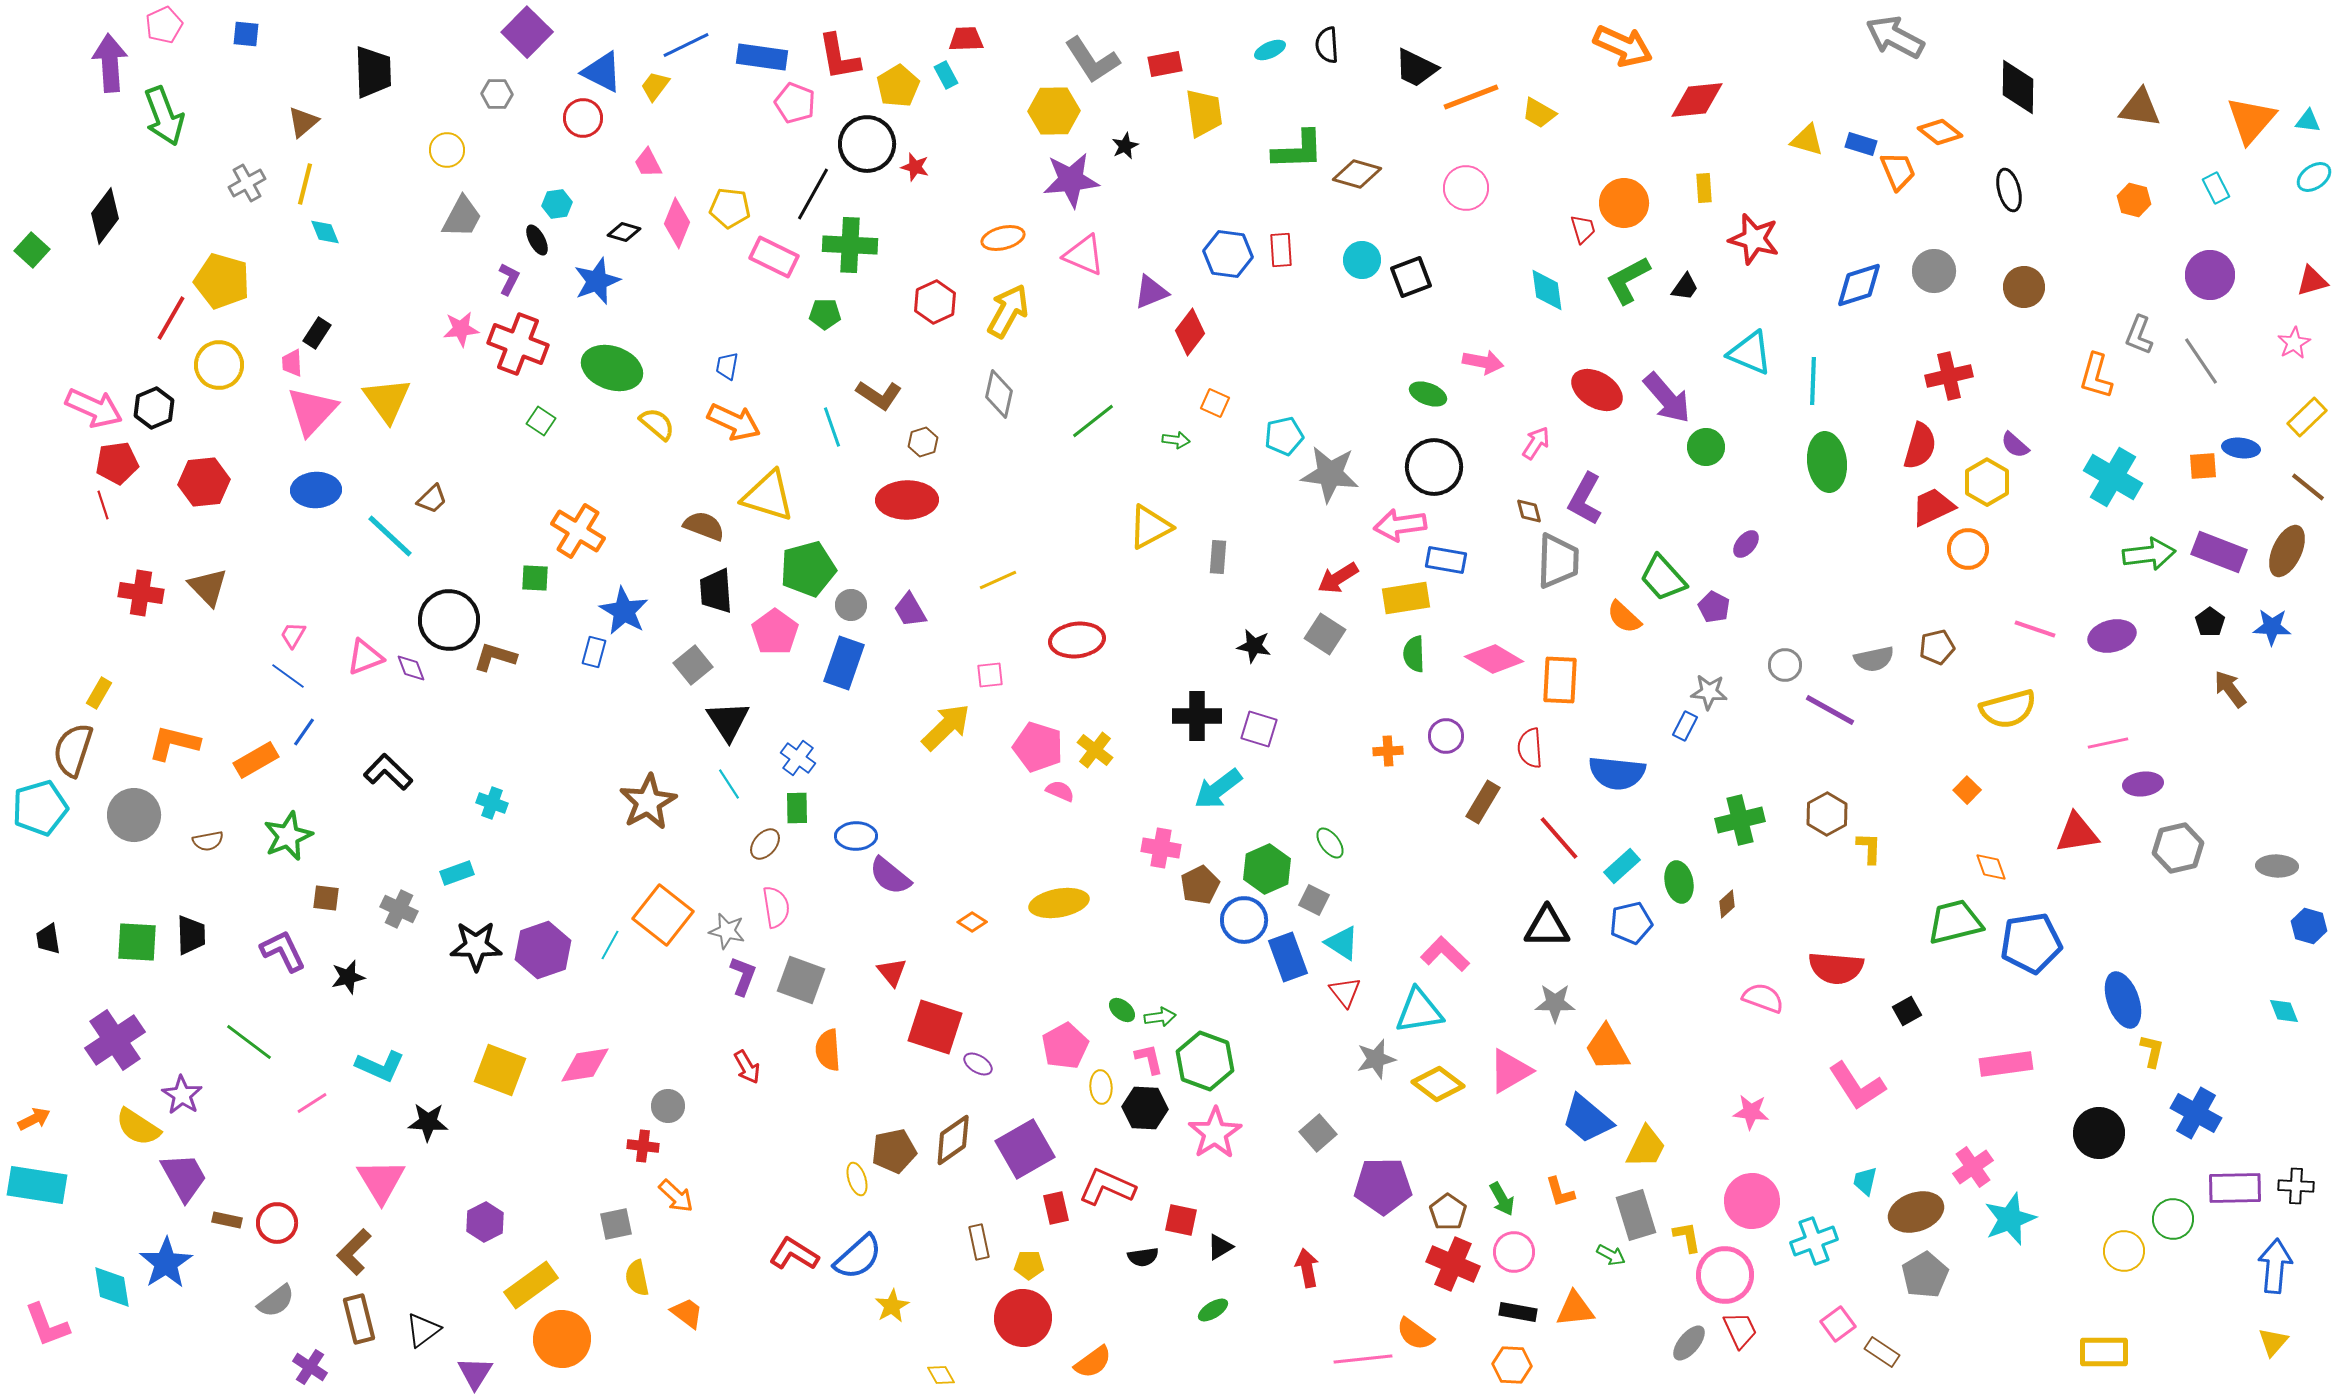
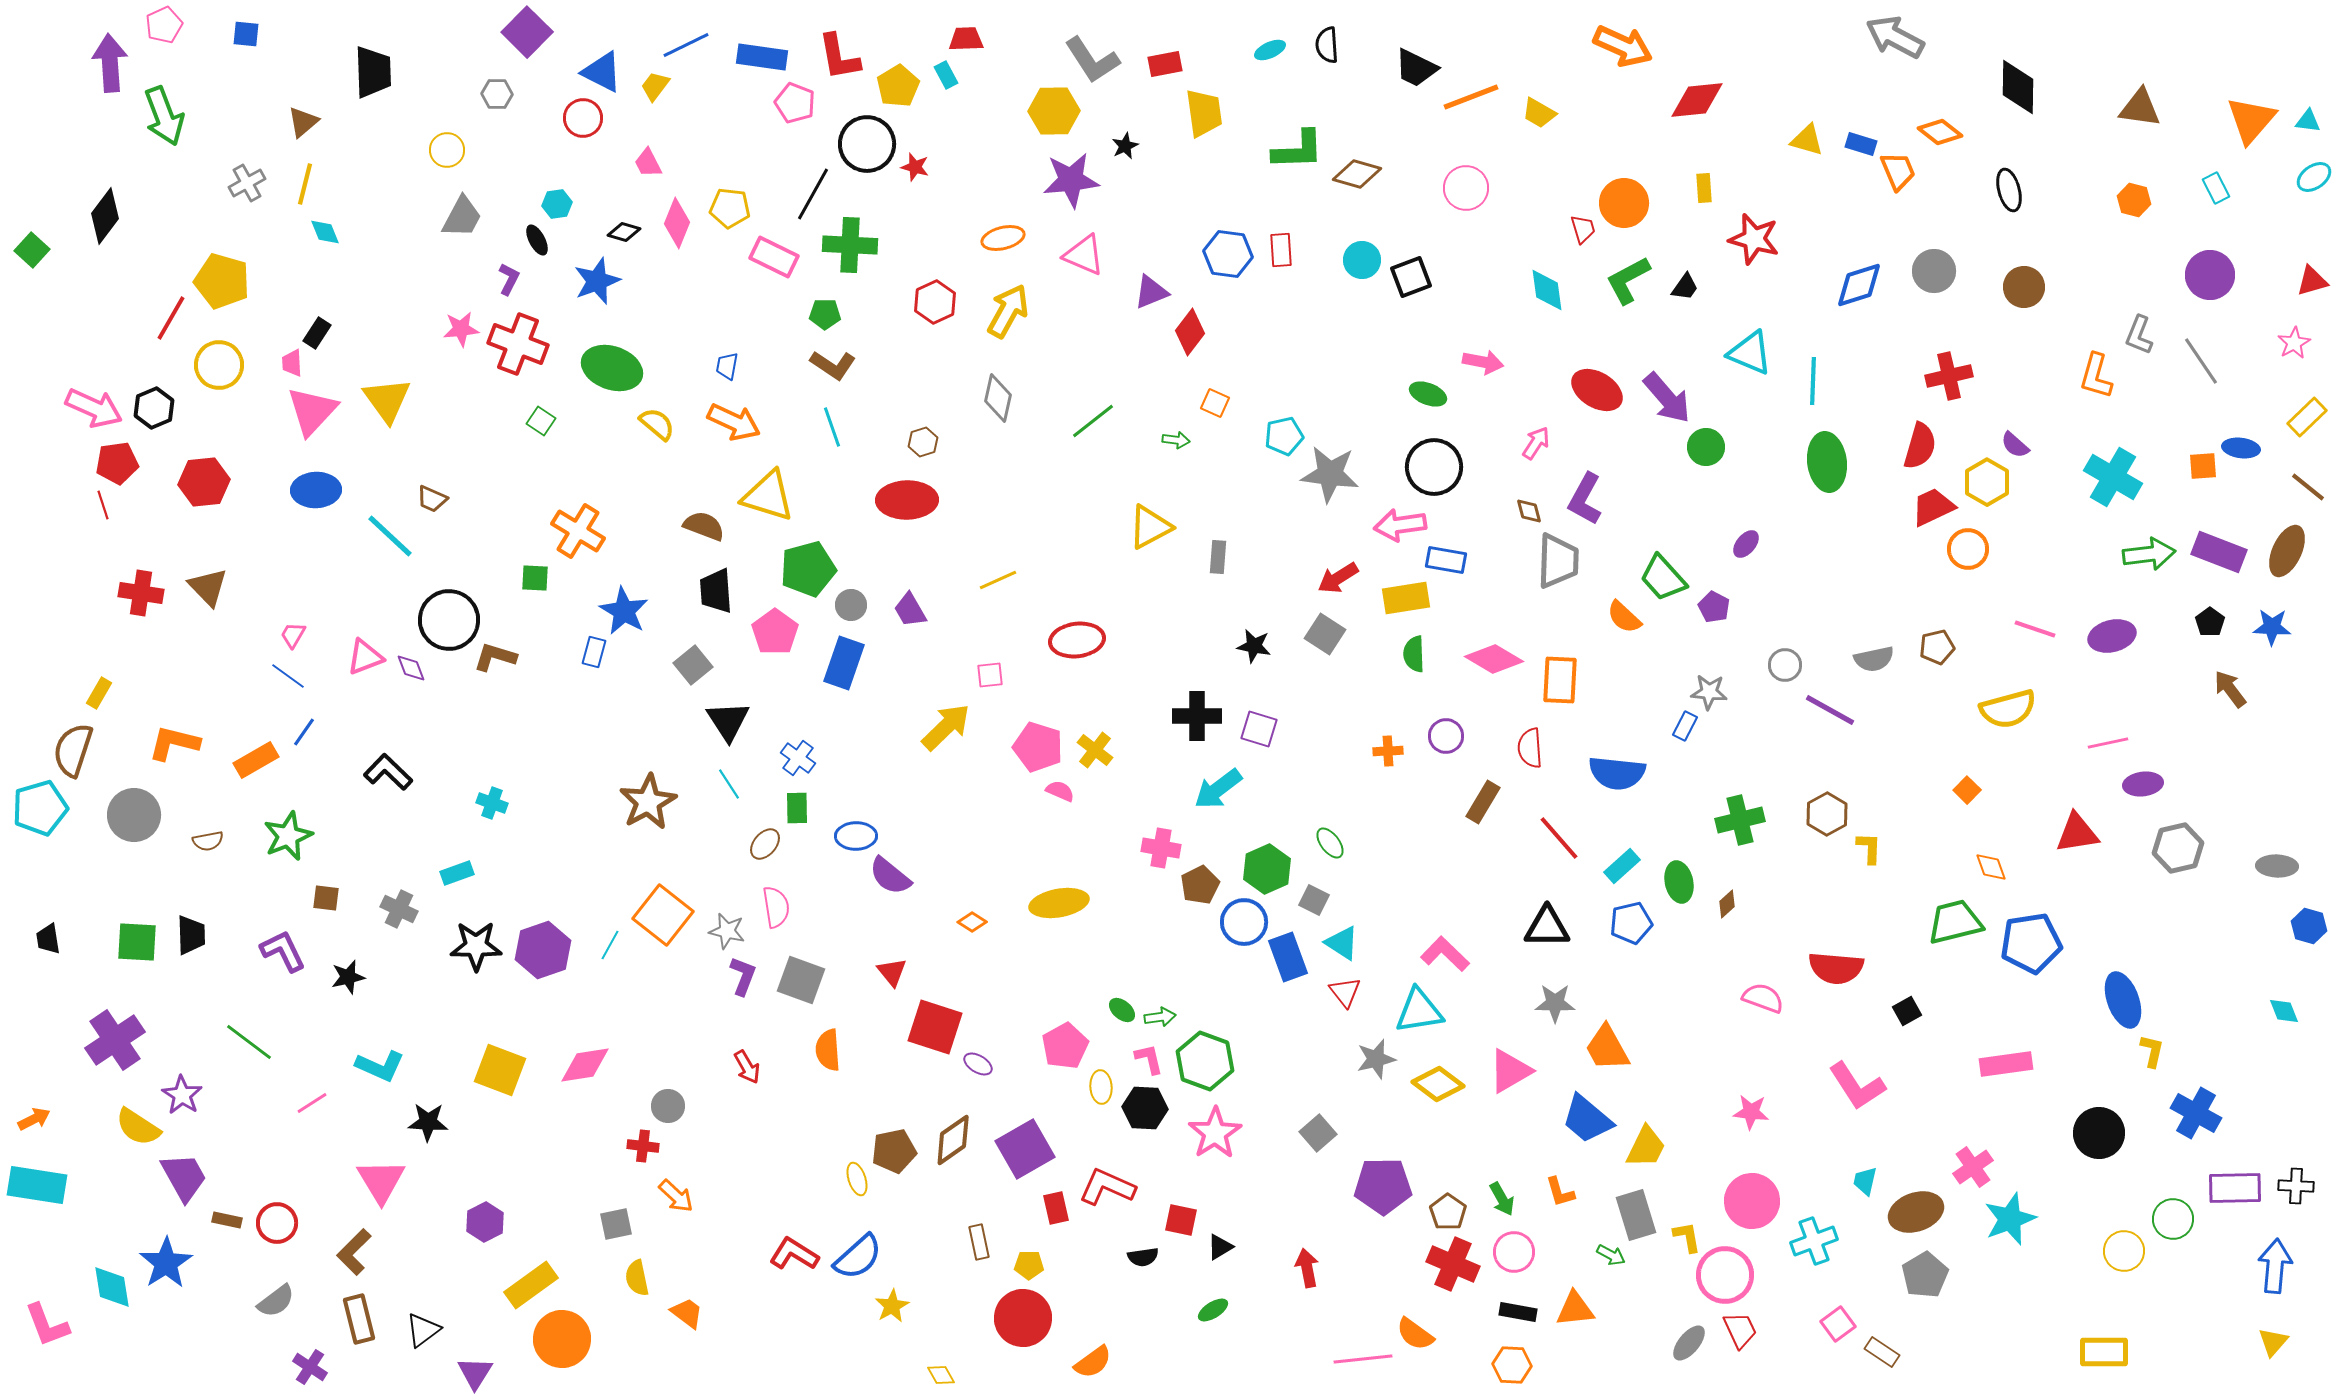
gray diamond at (999, 394): moved 1 px left, 4 px down
brown L-shape at (879, 395): moved 46 px left, 30 px up
brown trapezoid at (432, 499): rotated 68 degrees clockwise
blue circle at (1244, 920): moved 2 px down
